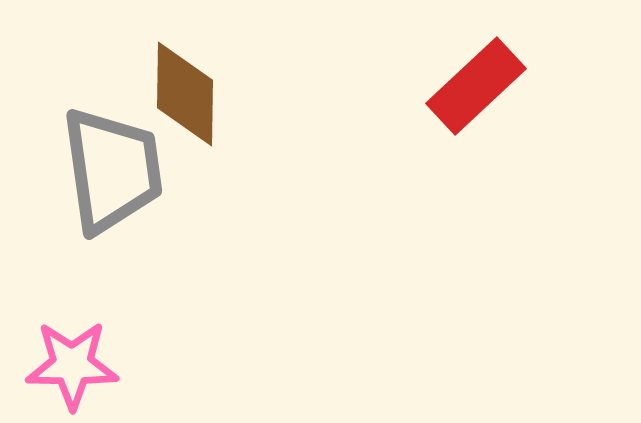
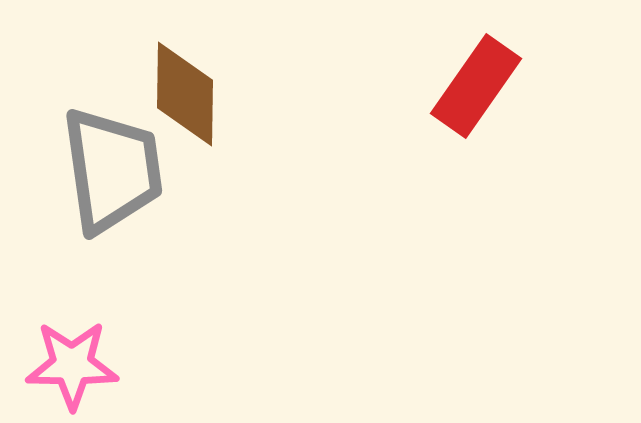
red rectangle: rotated 12 degrees counterclockwise
